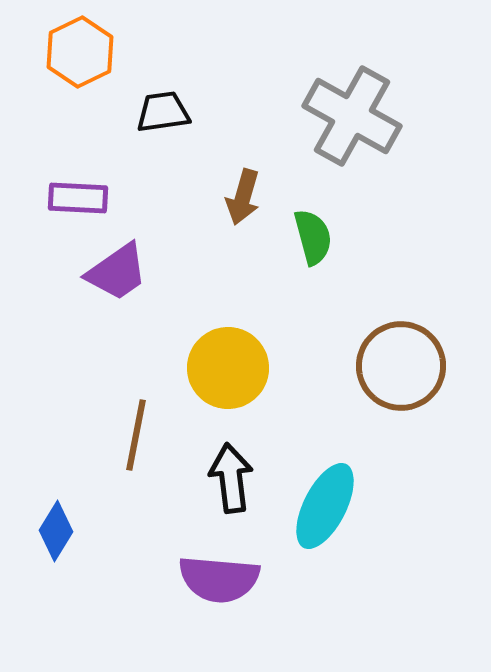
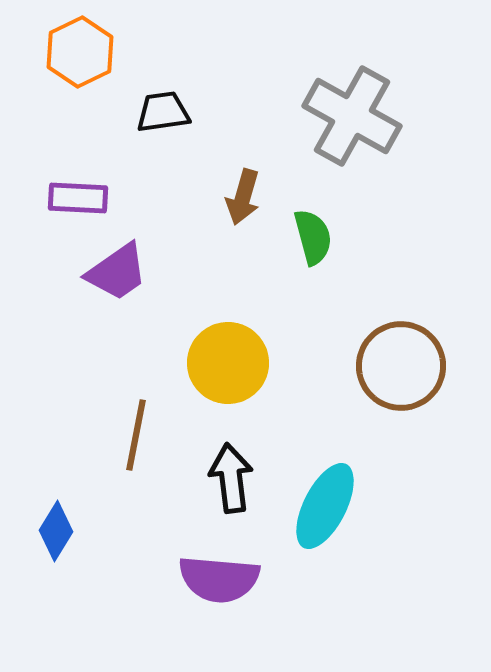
yellow circle: moved 5 px up
